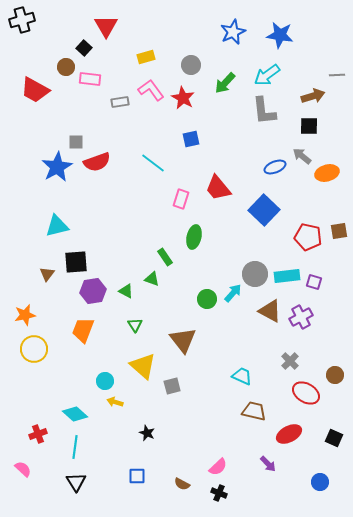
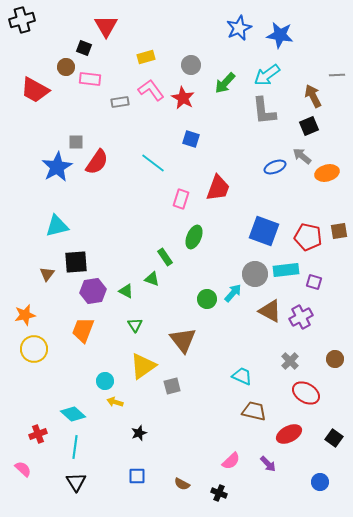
blue star at (233, 32): moved 6 px right, 4 px up
black square at (84, 48): rotated 21 degrees counterclockwise
brown arrow at (313, 96): rotated 100 degrees counterclockwise
black square at (309, 126): rotated 24 degrees counterclockwise
blue square at (191, 139): rotated 30 degrees clockwise
red semicircle at (97, 162): rotated 36 degrees counterclockwise
red trapezoid at (218, 188): rotated 120 degrees counterclockwise
blue square at (264, 210): moved 21 px down; rotated 24 degrees counterclockwise
green ellipse at (194, 237): rotated 10 degrees clockwise
cyan rectangle at (287, 276): moved 1 px left, 6 px up
yellow triangle at (143, 366): rotated 44 degrees clockwise
brown circle at (335, 375): moved 16 px up
cyan diamond at (75, 414): moved 2 px left
black star at (147, 433): moved 8 px left; rotated 28 degrees clockwise
black square at (334, 438): rotated 12 degrees clockwise
pink semicircle at (218, 467): moved 13 px right, 6 px up
